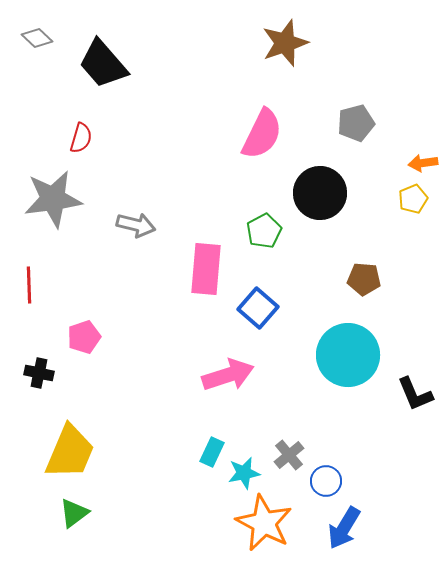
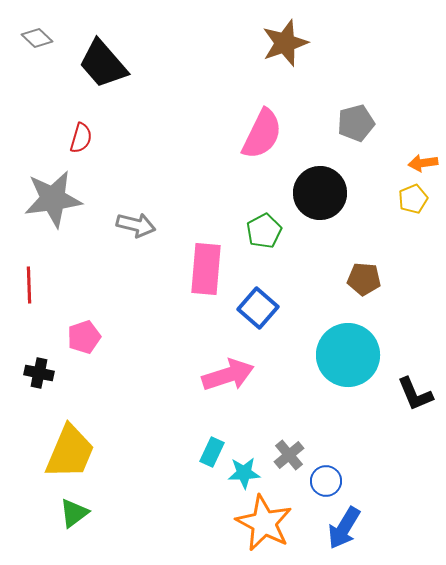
cyan star: rotated 8 degrees clockwise
